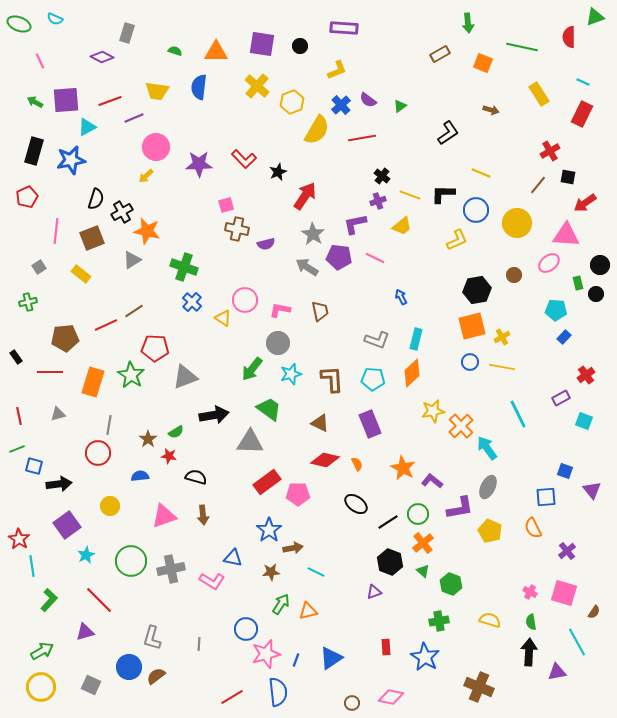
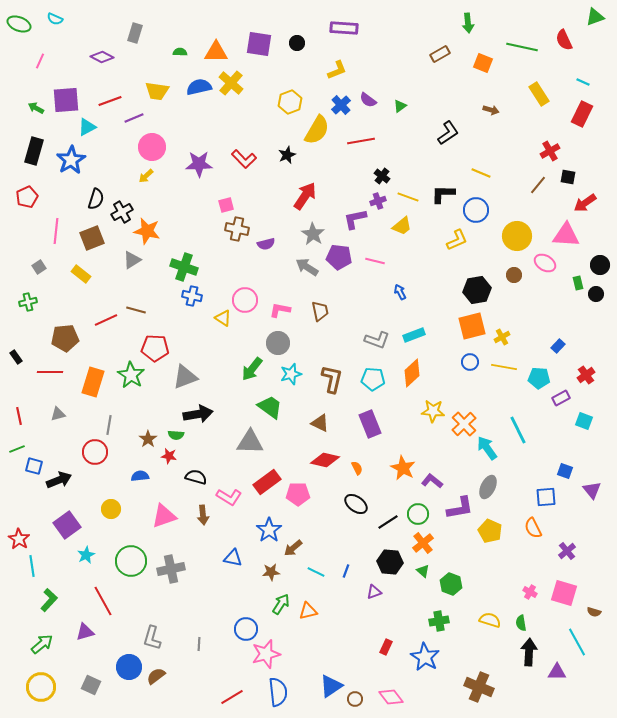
gray rectangle at (127, 33): moved 8 px right
red semicircle at (569, 37): moved 5 px left, 3 px down; rotated 25 degrees counterclockwise
purple square at (262, 44): moved 3 px left
black circle at (300, 46): moved 3 px left, 3 px up
green semicircle at (175, 51): moved 5 px right, 1 px down; rotated 16 degrees counterclockwise
pink line at (40, 61): rotated 49 degrees clockwise
yellow cross at (257, 86): moved 26 px left, 3 px up
blue semicircle at (199, 87): rotated 70 degrees clockwise
green arrow at (35, 102): moved 1 px right, 6 px down
yellow hexagon at (292, 102): moved 2 px left
red line at (362, 138): moved 1 px left, 3 px down
pink circle at (156, 147): moved 4 px left
blue star at (71, 160): rotated 20 degrees counterclockwise
black star at (278, 172): moved 9 px right, 17 px up
yellow line at (410, 195): moved 2 px left, 2 px down
yellow circle at (517, 223): moved 13 px down
purple L-shape at (355, 224): moved 5 px up
pink line at (375, 258): moved 3 px down; rotated 12 degrees counterclockwise
pink ellipse at (549, 263): moved 4 px left; rotated 70 degrees clockwise
blue arrow at (401, 297): moved 1 px left, 5 px up
blue cross at (192, 302): moved 6 px up; rotated 30 degrees counterclockwise
cyan pentagon at (556, 310): moved 17 px left, 68 px down
brown line at (134, 311): moved 2 px right, 1 px up; rotated 48 degrees clockwise
red line at (106, 325): moved 5 px up
blue rectangle at (564, 337): moved 6 px left, 9 px down
cyan rectangle at (416, 339): moved 2 px left, 4 px up; rotated 55 degrees clockwise
yellow line at (502, 367): moved 2 px right
brown L-shape at (332, 379): rotated 16 degrees clockwise
green trapezoid at (269, 409): moved 1 px right, 2 px up
yellow star at (433, 411): rotated 15 degrees clockwise
cyan line at (518, 414): moved 16 px down
black arrow at (214, 415): moved 16 px left, 1 px up
orange cross at (461, 426): moved 3 px right, 2 px up
green semicircle at (176, 432): moved 3 px down; rotated 35 degrees clockwise
red circle at (98, 453): moved 3 px left, 1 px up
orange semicircle at (357, 464): moved 4 px down
black arrow at (59, 484): moved 4 px up; rotated 15 degrees counterclockwise
yellow circle at (110, 506): moved 1 px right, 3 px down
brown arrow at (293, 548): rotated 150 degrees clockwise
black hexagon at (390, 562): rotated 15 degrees counterclockwise
pink L-shape at (212, 581): moved 17 px right, 84 px up
red line at (99, 600): moved 4 px right, 1 px down; rotated 16 degrees clockwise
brown semicircle at (594, 612): rotated 72 degrees clockwise
green semicircle at (531, 622): moved 10 px left, 1 px down
red rectangle at (386, 647): rotated 28 degrees clockwise
green arrow at (42, 651): moved 7 px up; rotated 10 degrees counterclockwise
blue triangle at (331, 658): moved 28 px down
blue line at (296, 660): moved 50 px right, 89 px up
purple triangle at (557, 672): rotated 12 degrees clockwise
pink diamond at (391, 697): rotated 40 degrees clockwise
brown circle at (352, 703): moved 3 px right, 4 px up
